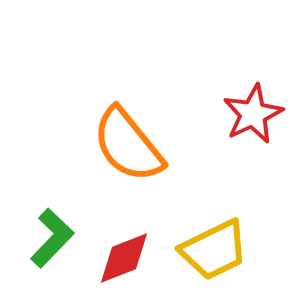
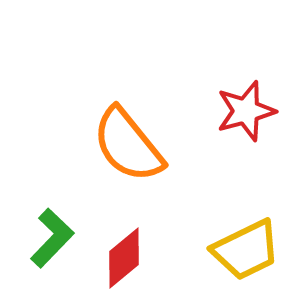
red star: moved 7 px left, 3 px up; rotated 10 degrees clockwise
yellow trapezoid: moved 32 px right
red diamond: rotated 18 degrees counterclockwise
